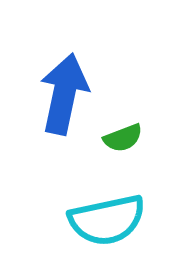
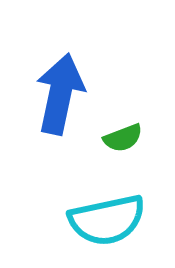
blue arrow: moved 4 px left
